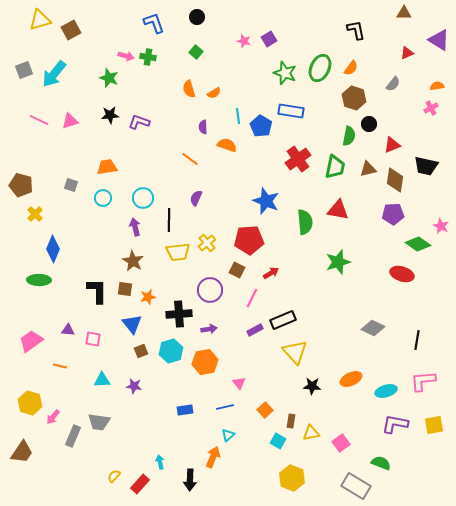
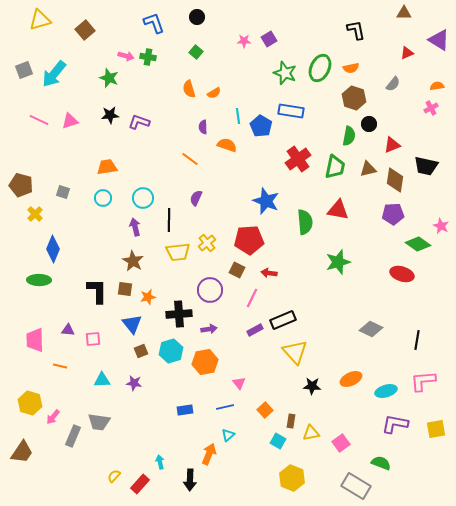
brown square at (71, 30): moved 14 px right; rotated 12 degrees counterclockwise
pink star at (244, 41): rotated 16 degrees counterclockwise
orange semicircle at (351, 68): rotated 42 degrees clockwise
gray square at (71, 185): moved 8 px left, 7 px down
red arrow at (271, 273): moved 2 px left; rotated 140 degrees counterclockwise
gray diamond at (373, 328): moved 2 px left, 1 px down
pink square at (93, 339): rotated 14 degrees counterclockwise
pink trapezoid at (31, 341): moved 4 px right, 1 px up; rotated 55 degrees counterclockwise
purple star at (134, 386): moved 3 px up
yellow square at (434, 425): moved 2 px right, 4 px down
orange arrow at (213, 457): moved 4 px left, 3 px up
